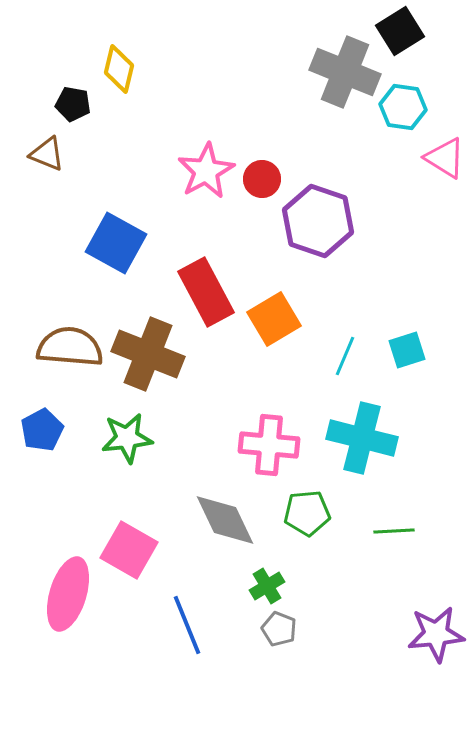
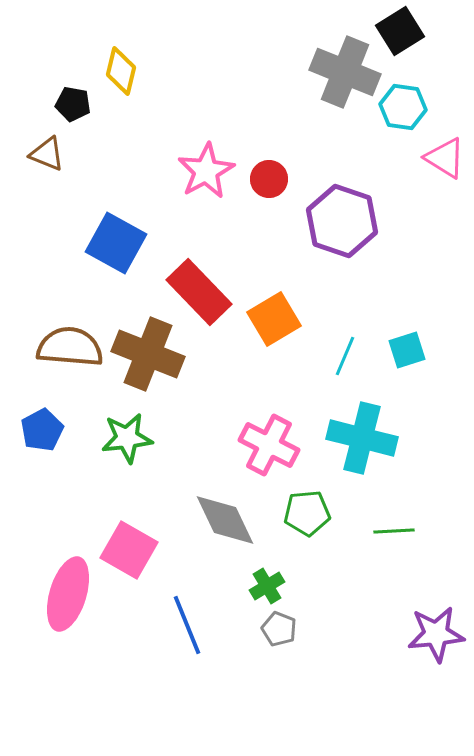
yellow diamond: moved 2 px right, 2 px down
red circle: moved 7 px right
purple hexagon: moved 24 px right
red rectangle: moved 7 px left; rotated 16 degrees counterclockwise
pink cross: rotated 22 degrees clockwise
